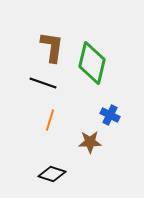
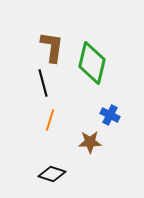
black line: rotated 56 degrees clockwise
